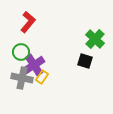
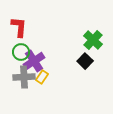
red L-shape: moved 9 px left, 5 px down; rotated 35 degrees counterclockwise
green cross: moved 2 px left, 1 px down
black square: rotated 28 degrees clockwise
purple cross: moved 4 px up
gray cross: moved 2 px right, 1 px up; rotated 15 degrees counterclockwise
